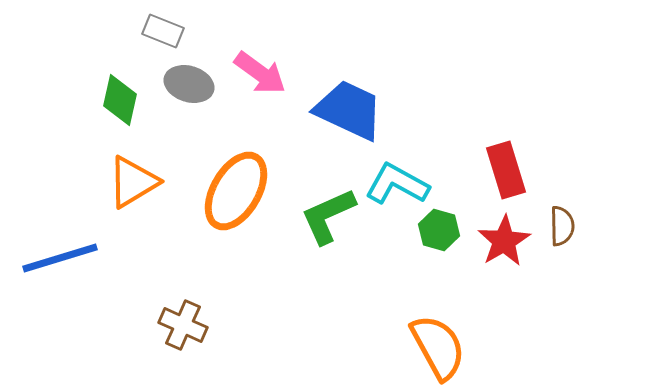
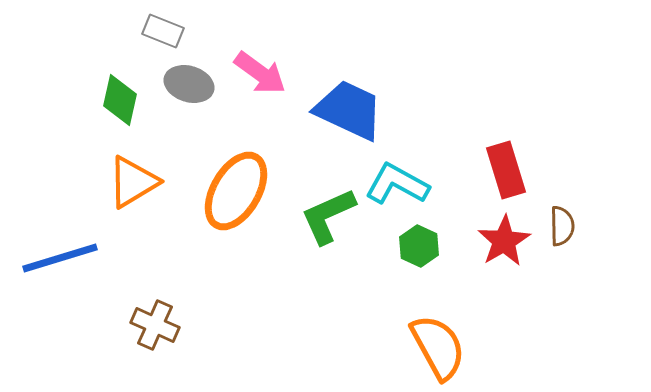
green hexagon: moved 20 px left, 16 px down; rotated 9 degrees clockwise
brown cross: moved 28 px left
